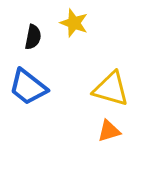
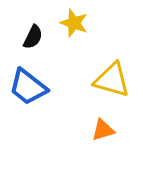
black semicircle: rotated 15 degrees clockwise
yellow triangle: moved 1 px right, 9 px up
orange triangle: moved 6 px left, 1 px up
